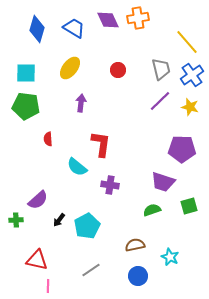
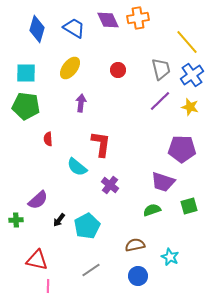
purple cross: rotated 30 degrees clockwise
